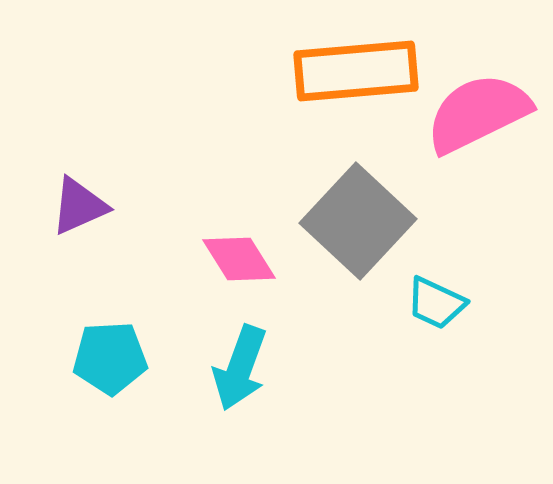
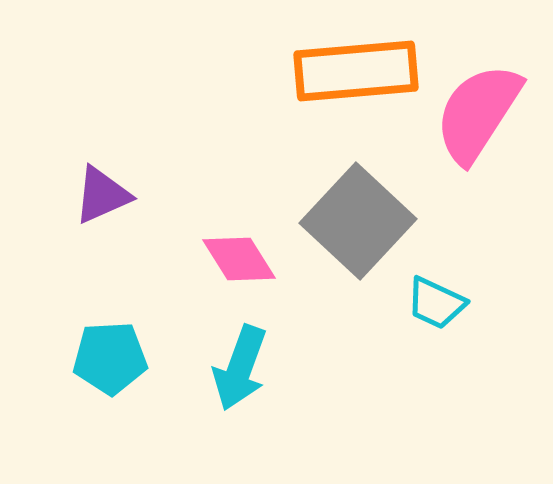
pink semicircle: rotated 31 degrees counterclockwise
purple triangle: moved 23 px right, 11 px up
